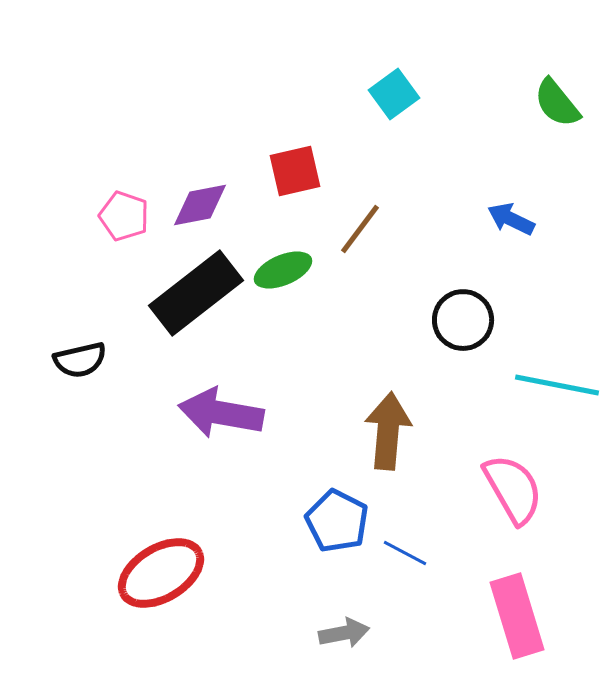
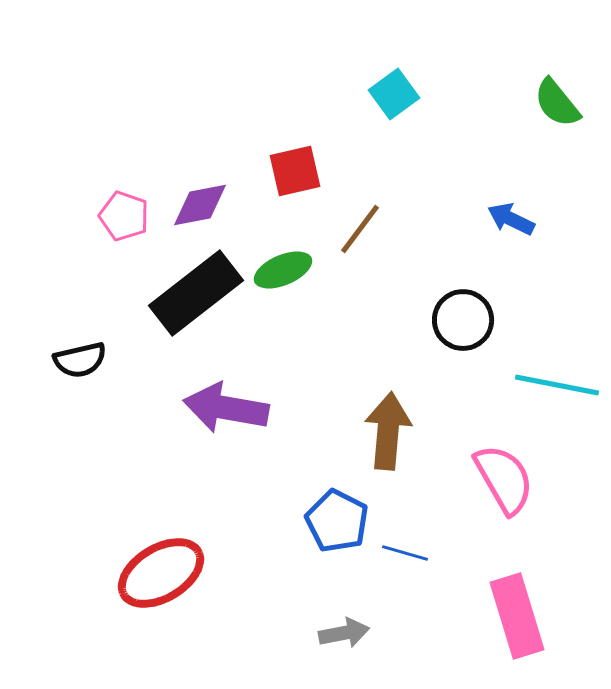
purple arrow: moved 5 px right, 5 px up
pink semicircle: moved 9 px left, 10 px up
blue line: rotated 12 degrees counterclockwise
